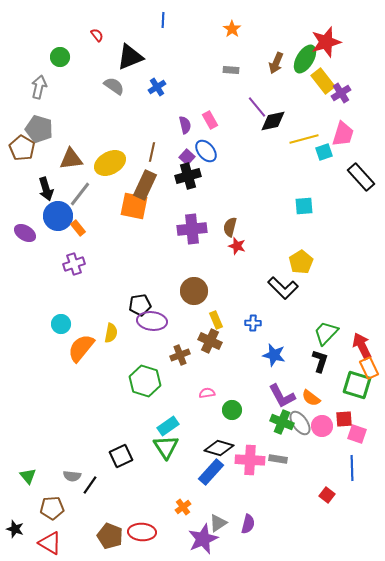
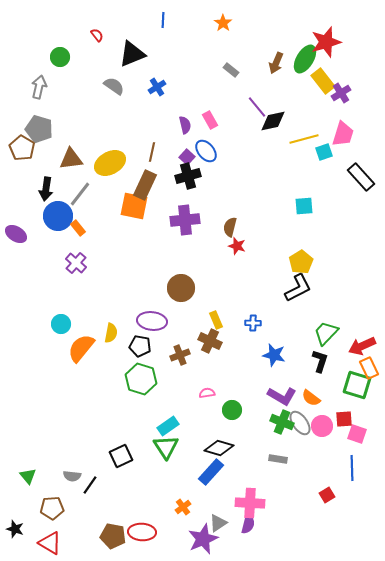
orange star at (232, 29): moved 9 px left, 6 px up
black triangle at (130, 57): moved 2 px right, 3 px up
gray rectangle at (231, 70): rotated 35 degrees clockwise
black arrow at (46, 189): rotated 25 degrees clockwise
purple cross at (192, 229): moved 7 px left, 9 px up
purple ellipse at (25, 233): moved 9 px left, 1 px down
purple cross at (74, 264): moved 2 px right, 1 px up; rotated 30 degrees counterclockwise
black L-shape at (283, 288): moved 15 px right; rotated 72 degrees counterclockwise
brown circle at (194, 291): moved 13 px left, 3 px up
black pentagon at (140, 305): moved 41 px down; rotated 20 degrees clockwise
red arrow at (362, 346): rotated 88 degrees counterclockwise
green hexagon at (145, 381): moved 4 px left, 2 px up
purple L-shape at (282, 396): rotated 32 degrees counterclockwise
pink cross at (250, 460): moved 43 px down
red square at (327, 495): rotated 21 degrees clockwise
brown pentagon at (110, 536): moved 3 px right; rotated 10 degrees counterclockwise
